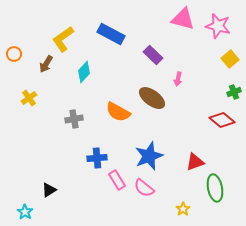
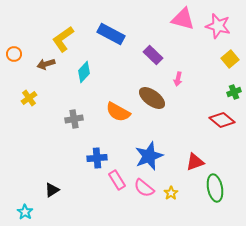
brown arrow: rotated 42 degrees clockwise
black triangle: moved 3 px right
yellow star: moved 12 px left, 16 px up
